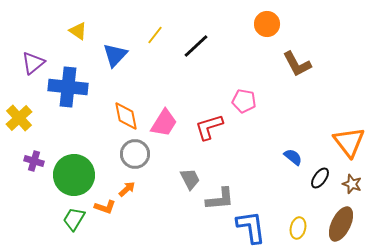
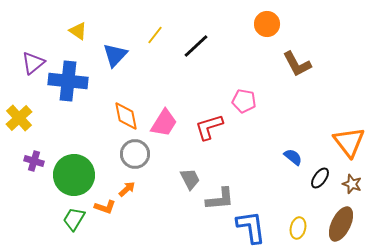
blue cross: moved 6 px up
